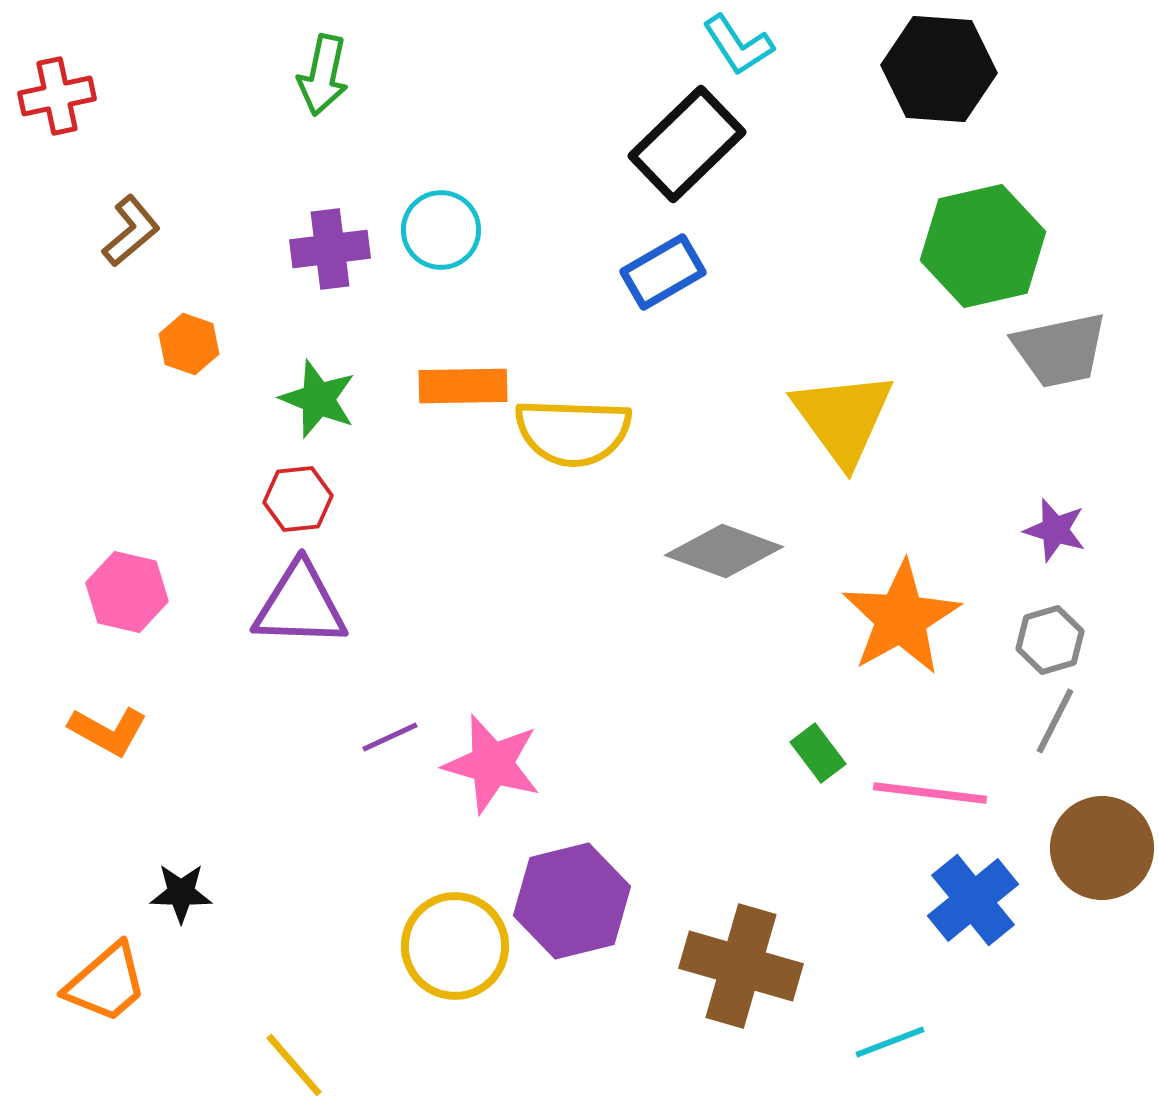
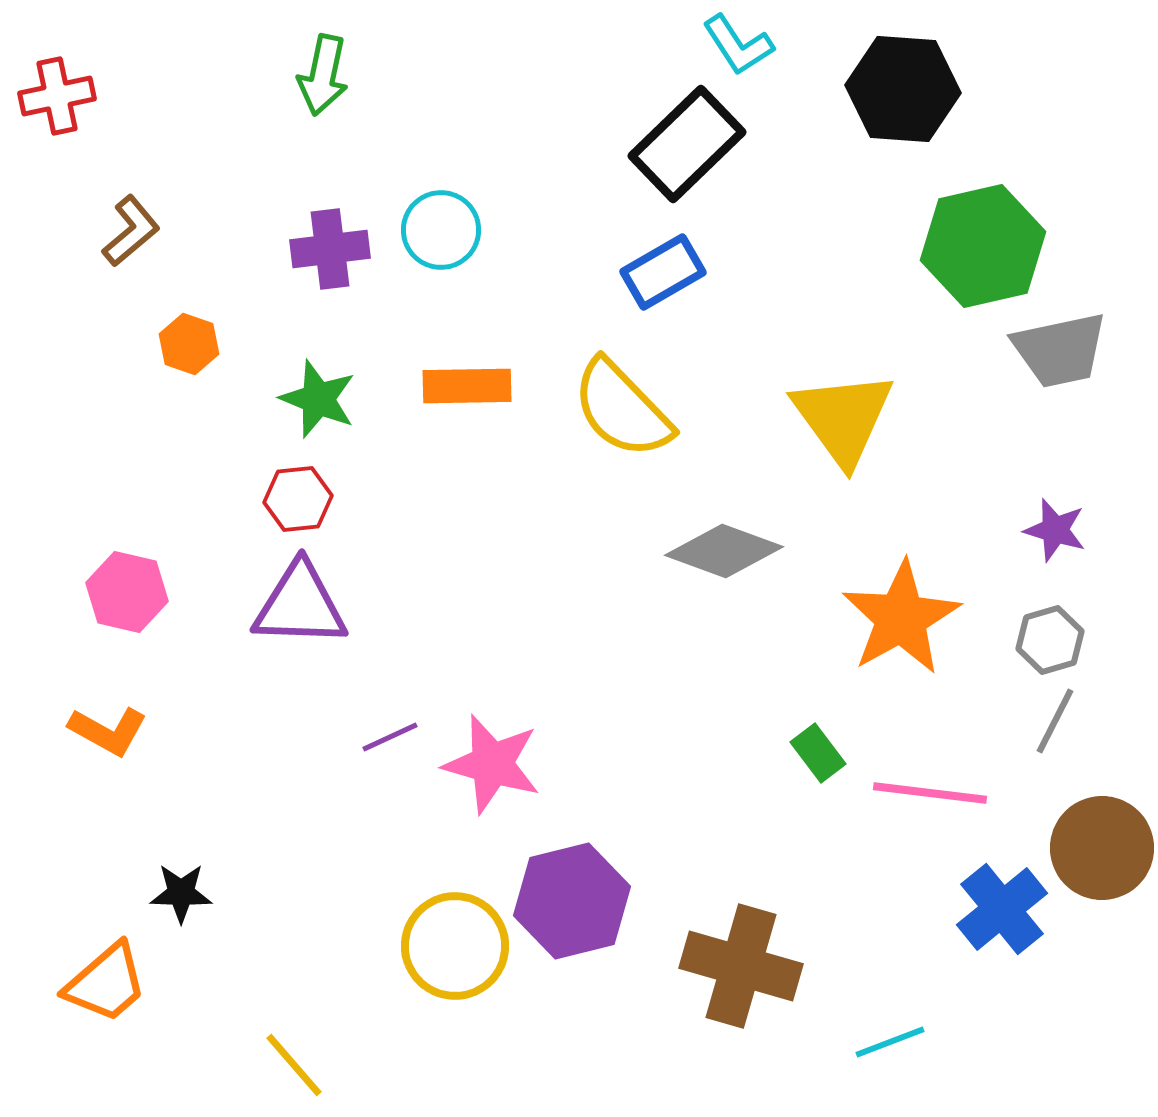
black hexagon: moved 36 px left, 20 px down
orange rectangle: moved 4 px right
yellow semicircle: moved 49 px right, 23 px up; rotated 44 degrees clockwise
blue cross: moved 29 px right, 9 px down
